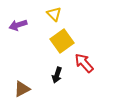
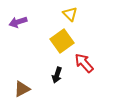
yellow triangle: moved 16 px right
purple arrow: moved 3 px up
